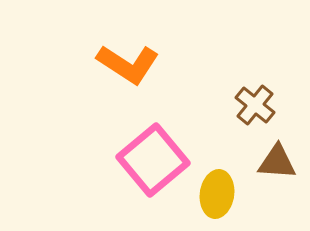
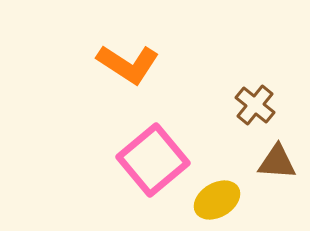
yellow ellipse: moved 6 px down; rotated 51 degrees clockwise
